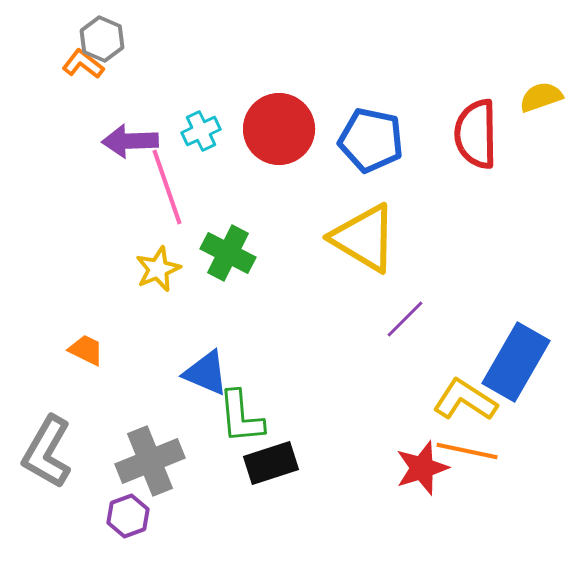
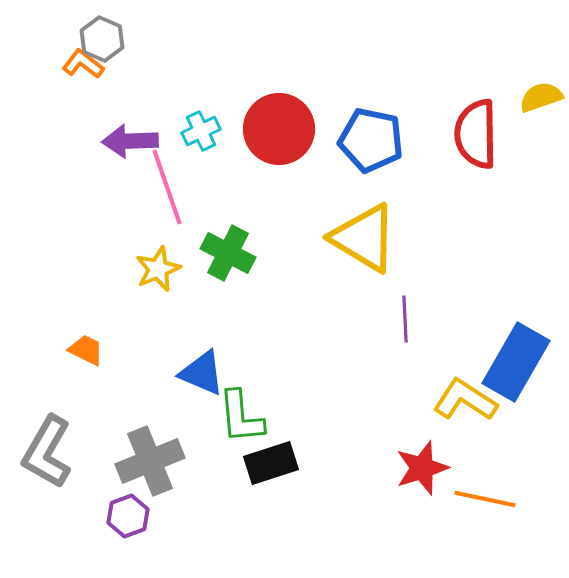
purple line: rotated 48 degrees counterclockwise
blue triangle: moved 4 px left
orange line: moved 18 px right, 48 px down
